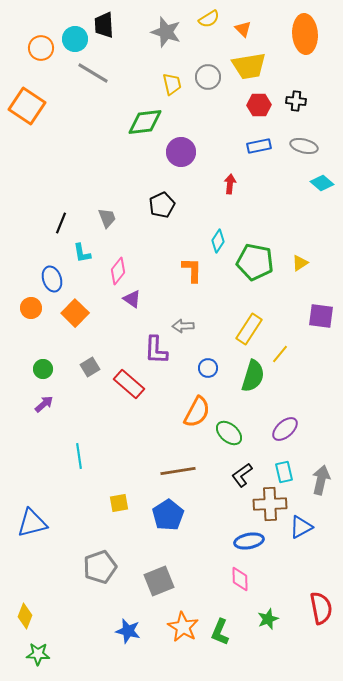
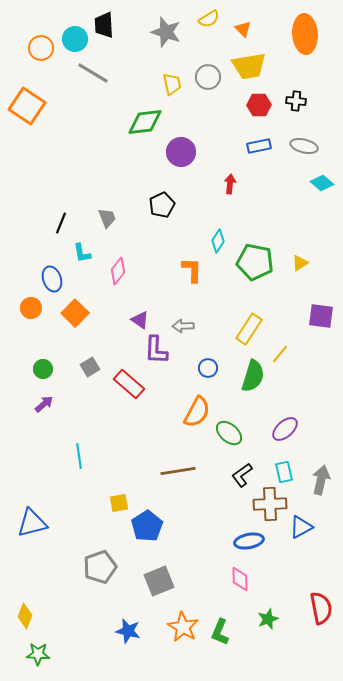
purple triangle at (132, 299): moved 8 px right, 21 px down
blue pentagon at (168, 515): moved 21 px left, 11 px down
